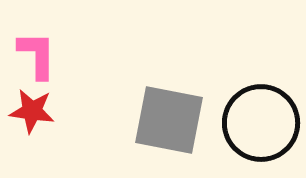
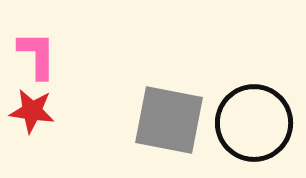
black circle: moved 7 px left
